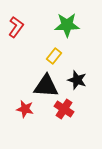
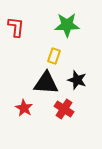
red L-shape: rotated 30 degrees counterclockwise
yellow rectangle: rotated 21 degrees counterclockwise
black triangle: moved 3 px up
red star: moved 1 px left, 1 px up; rotated 18 degrees clockwise
